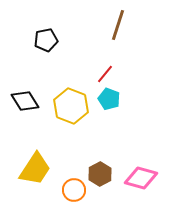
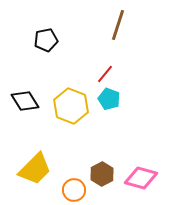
yellow trapezoid: rotated 12 degrees clockwise
brown hexagon: moved 2 px right
